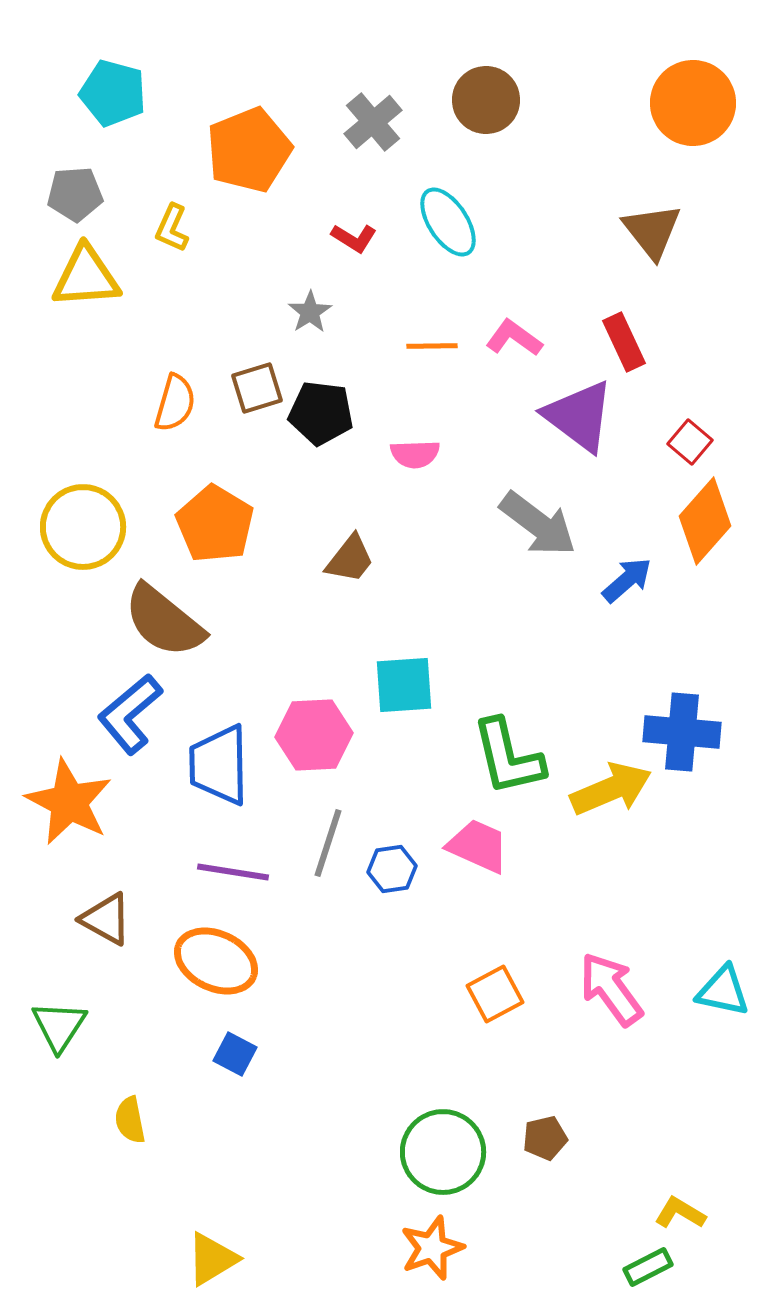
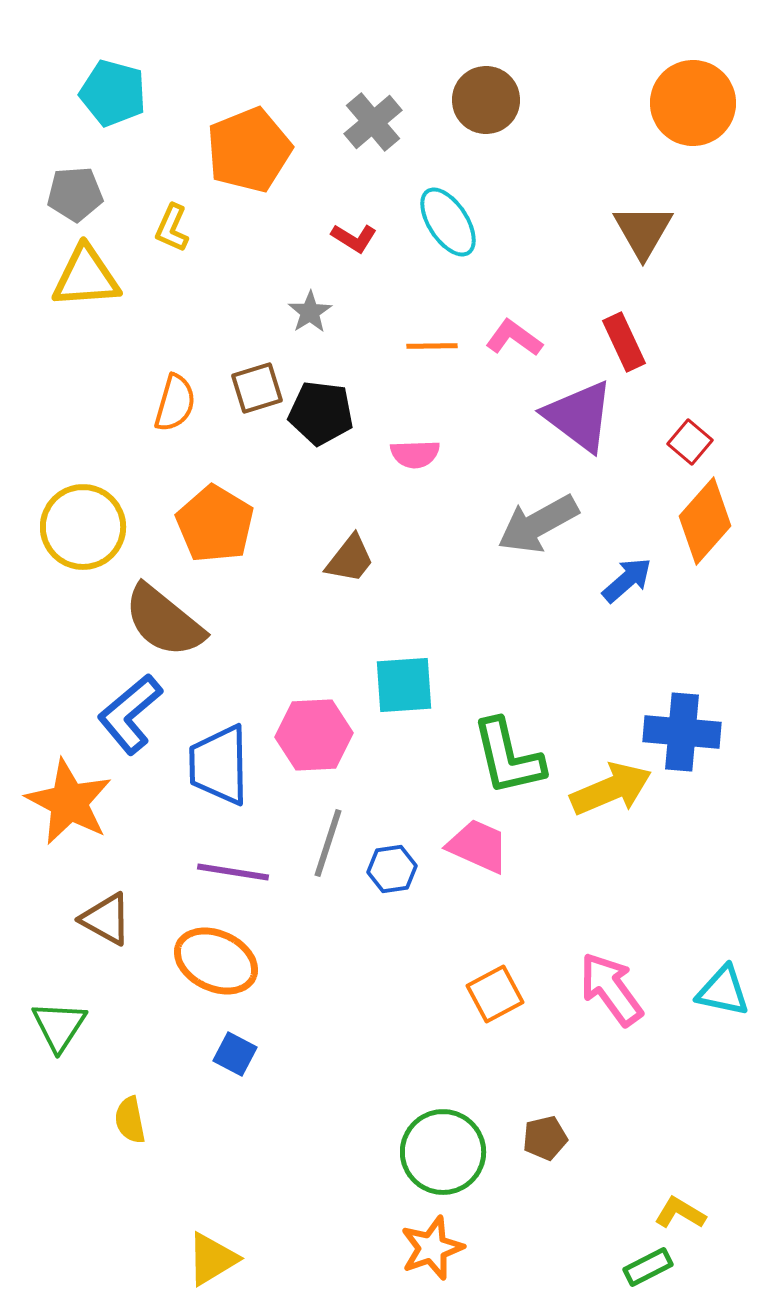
brown triangle at (652, 231): moved 9 px left; rotated 8 degrees clockwise
gray arrow at (538, 524): rotated 114 degrees clockwise
